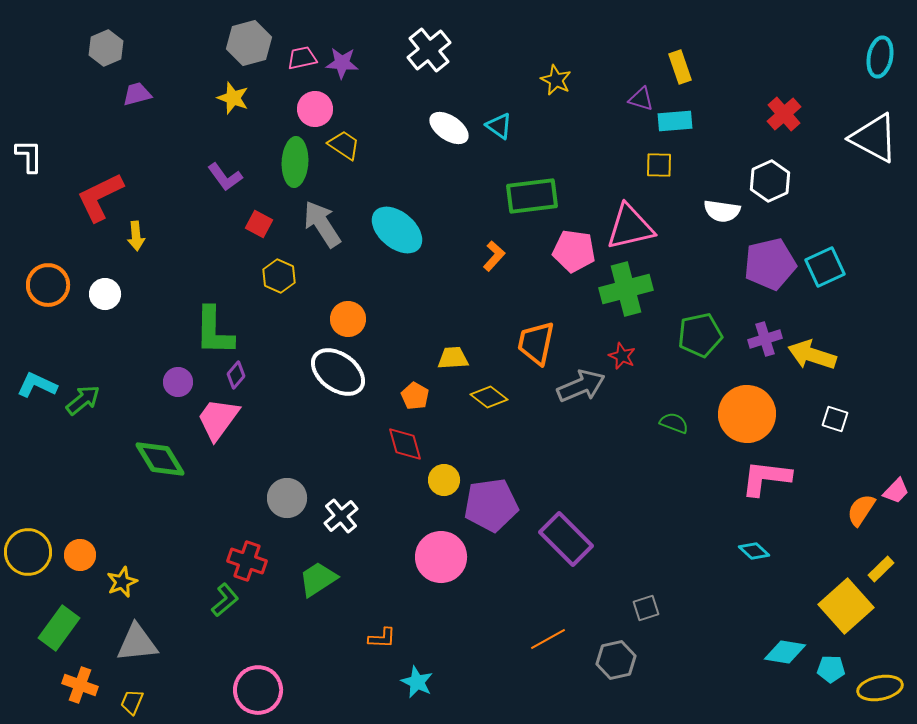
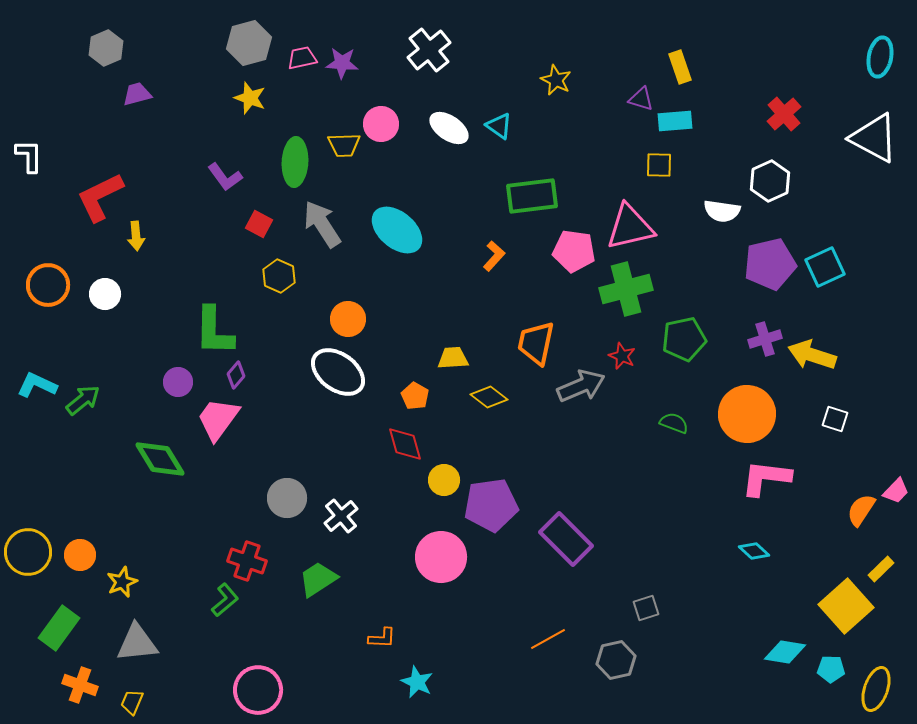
yellow star at (233, 98): moved 17 px right
pink circle at (315, 109): moved 66 px right, 15 px down
yellow trapezoid at (344, 145): rotated 144 degrees clockwise
green pentagon at (700, 335): moved 16 px left, 4 px down
yellow ellipse at (880, 688): moved 4 px left, 1 px down; rotated 60 degrees counterclockwise
